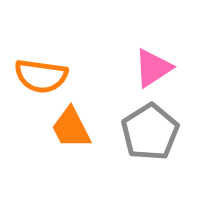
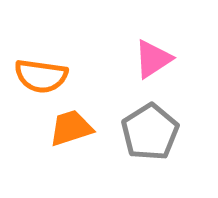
pink triangle: moved 9 px up
orange trapezoid: rotated 99 degrees clockwise
